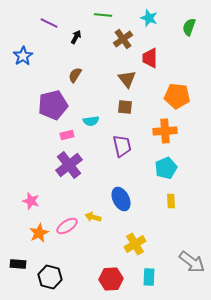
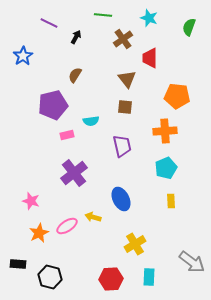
purple cross: moved 5 px right, 8 px down
